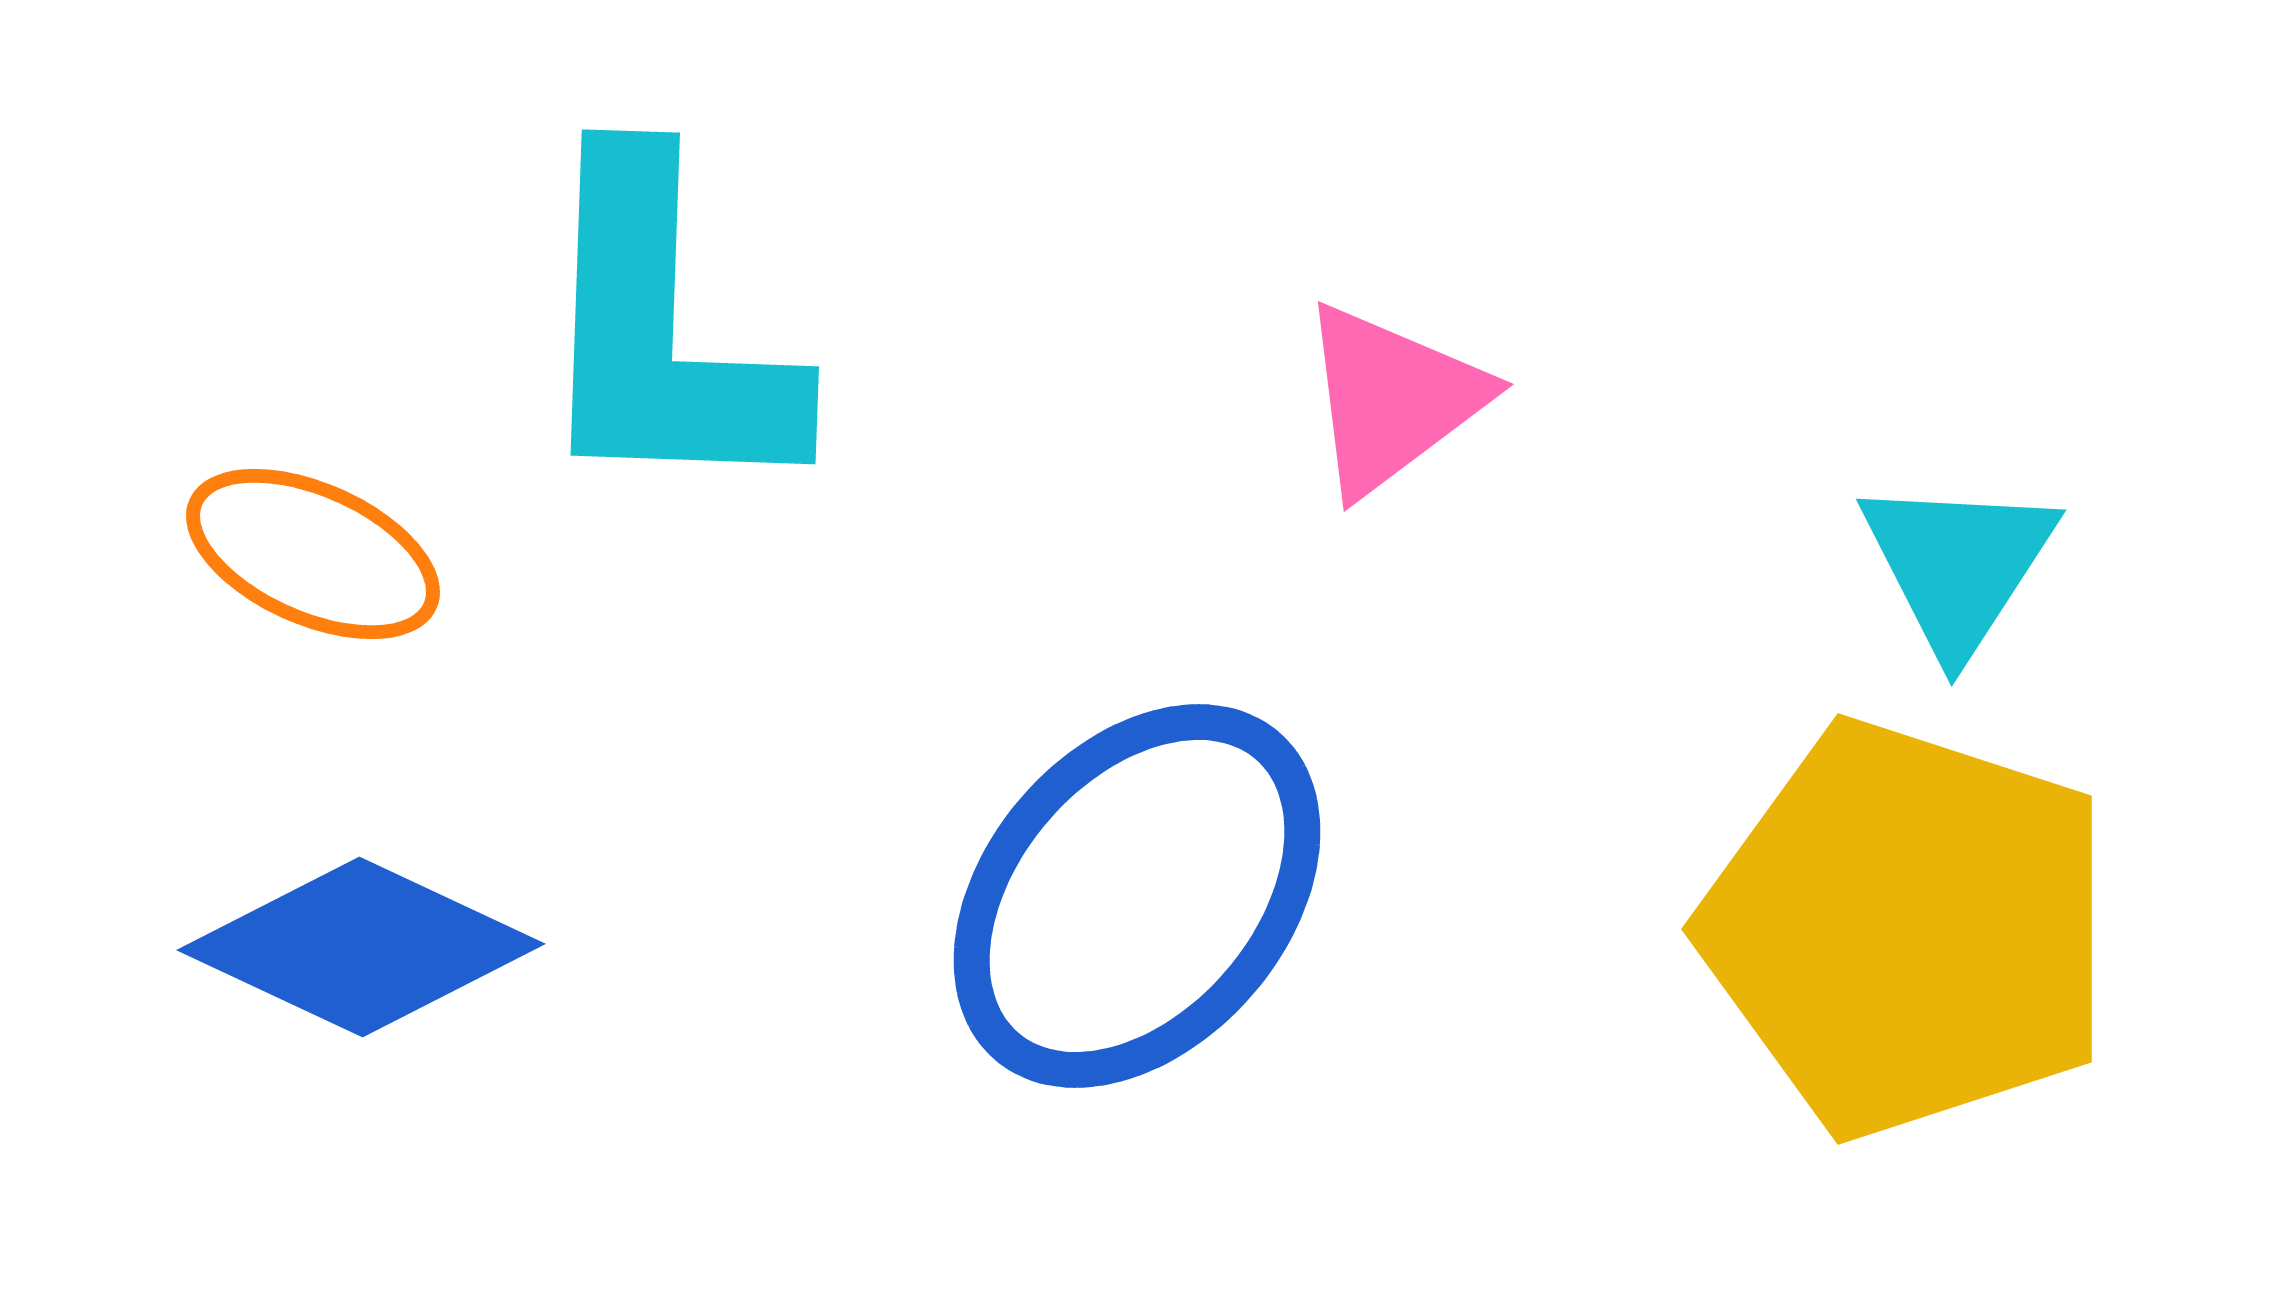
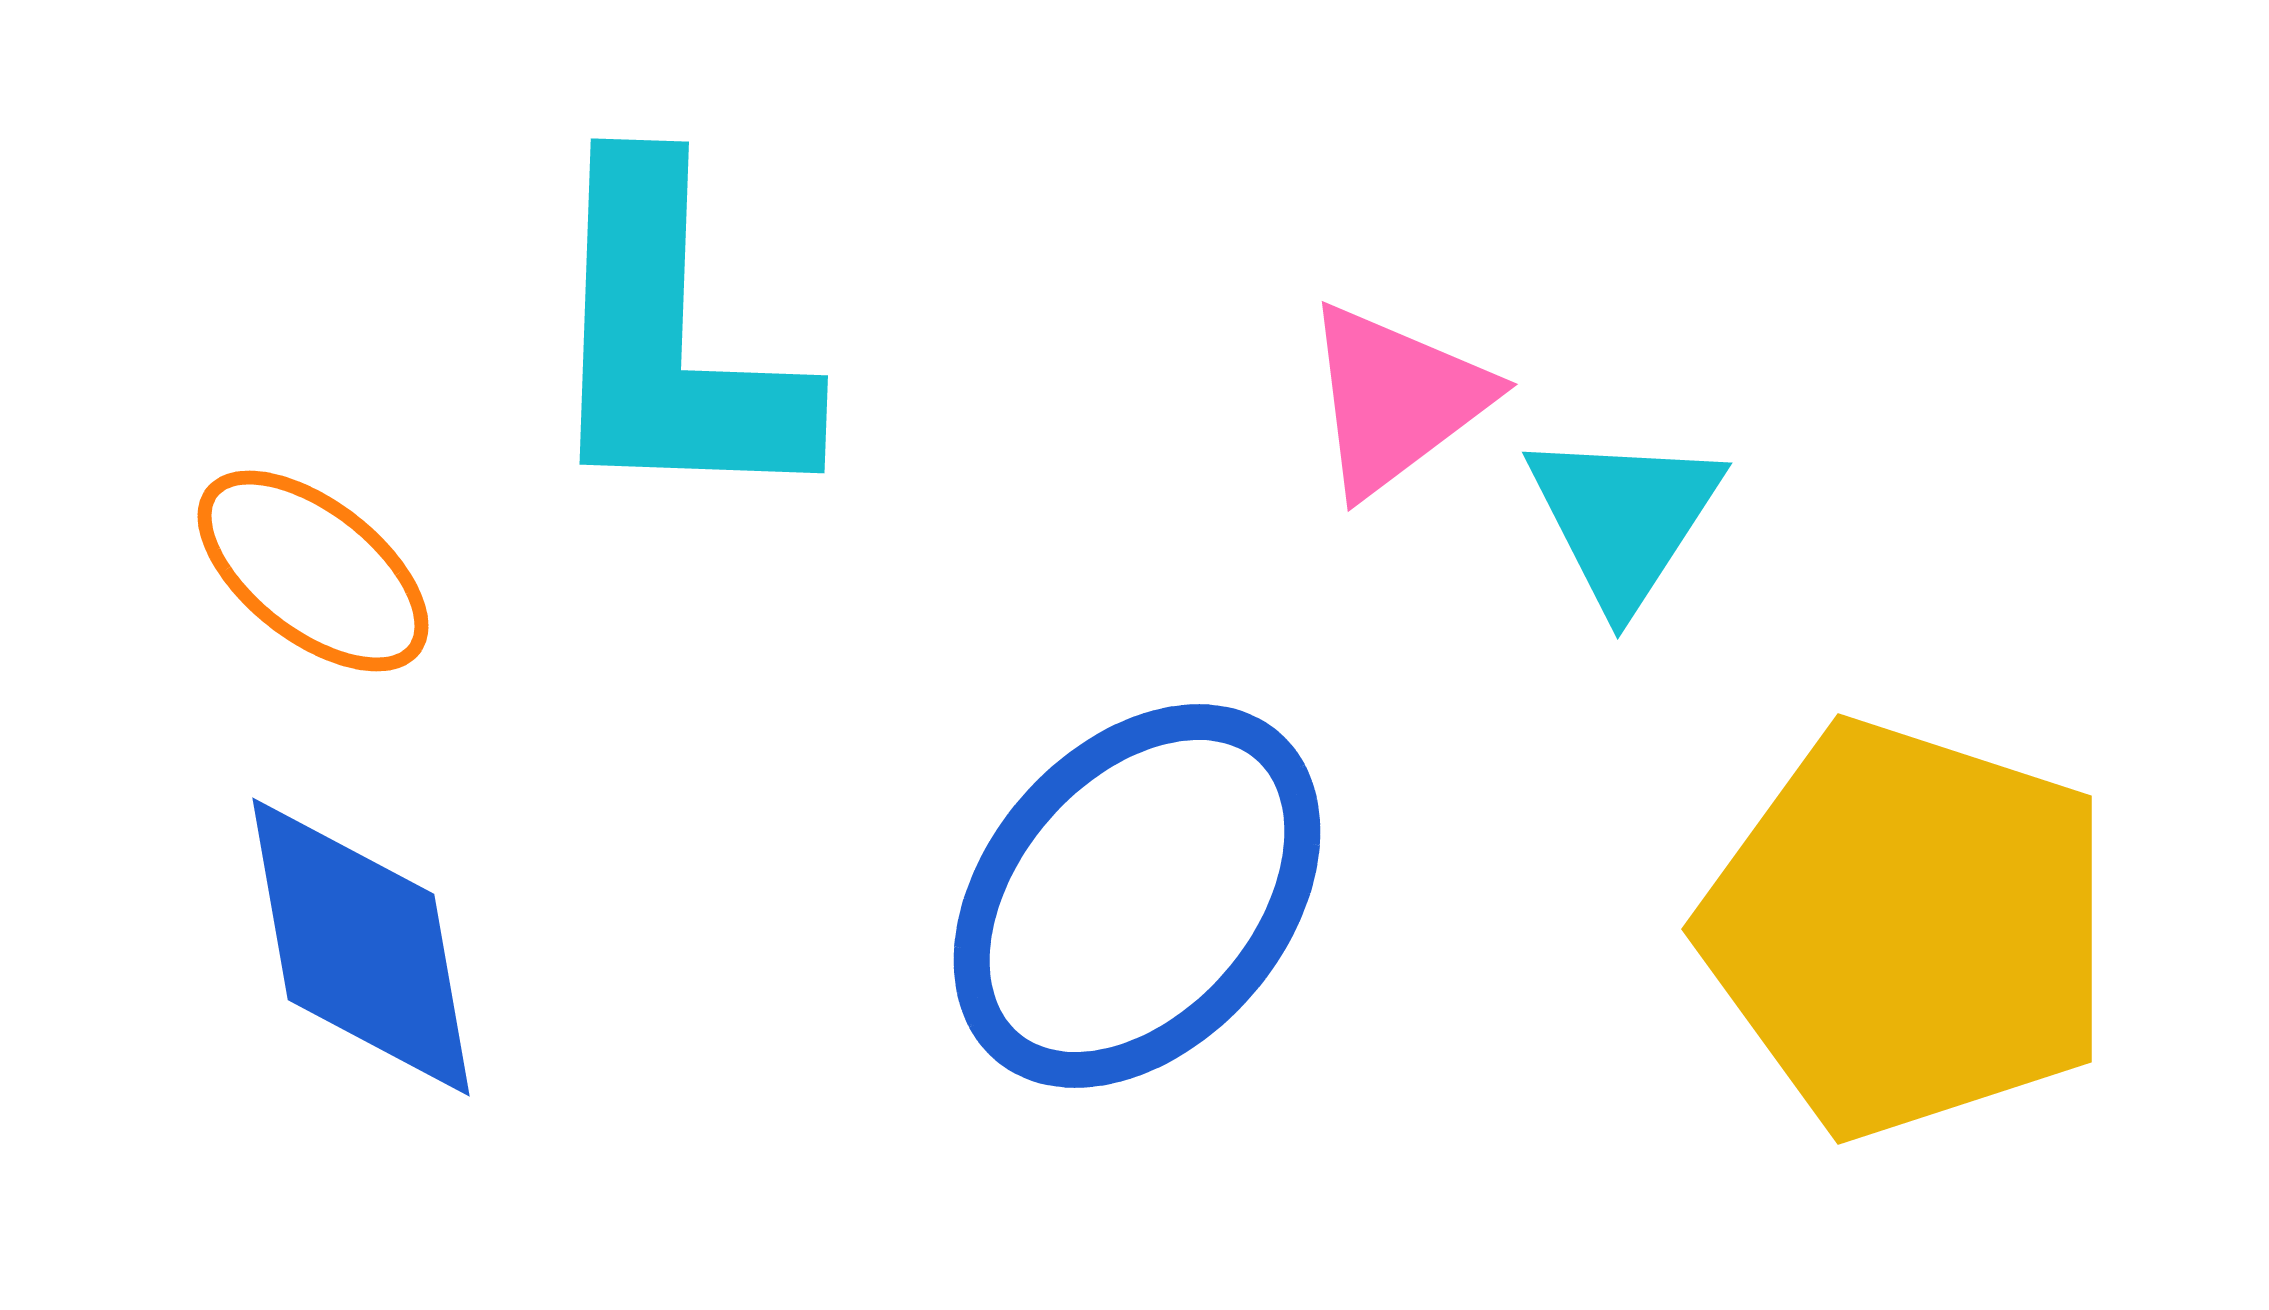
cyan L-shape: moved 9 px right, 9 px down
pink triangle: moved 4 px right
orange ellipse: moved 17 px down; rotated 14 degrees clockwise
cyan triangle: moved 334 px left, 47 px up
blue diamond: rotated 55 degrees clockwise
